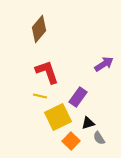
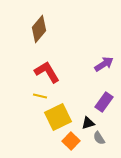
red L-shape: rotated 12 degrees counterclockwise
purple rectangle: moved 26 px right, 5 px down
